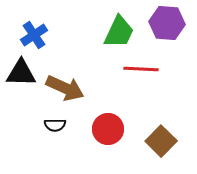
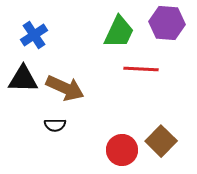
black triangle: moved 2 px right, 6 px down
red circle: moved 14 px right, 21 px down
